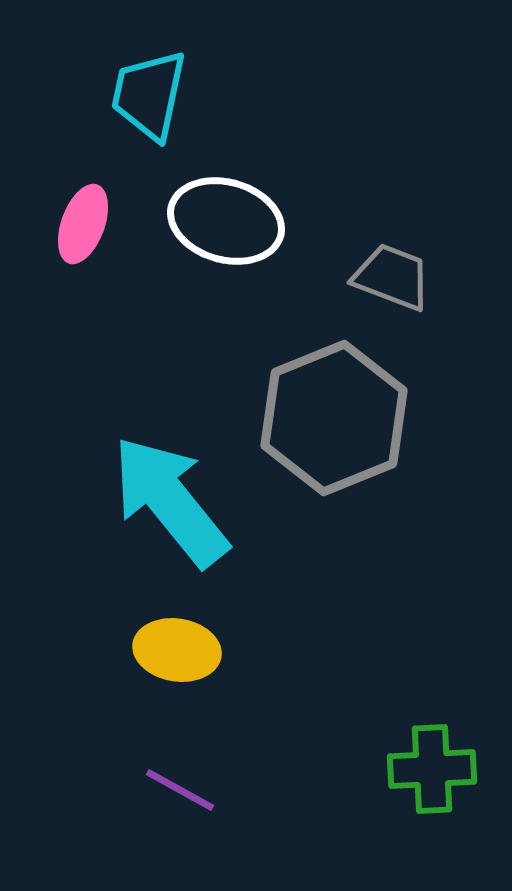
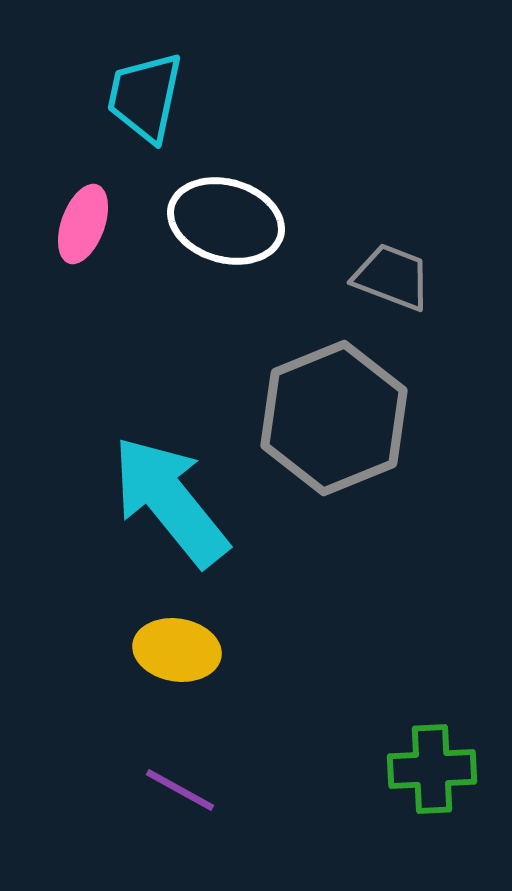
cyan trapezoid: moved 4 px left, 2 px down
